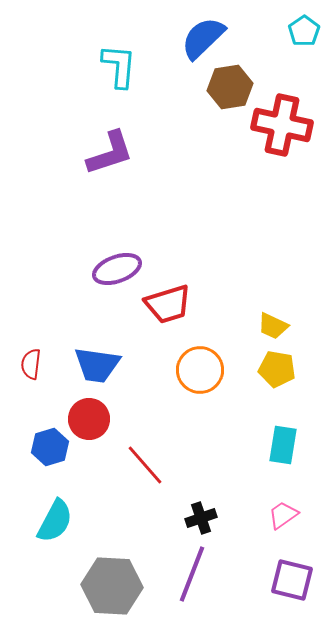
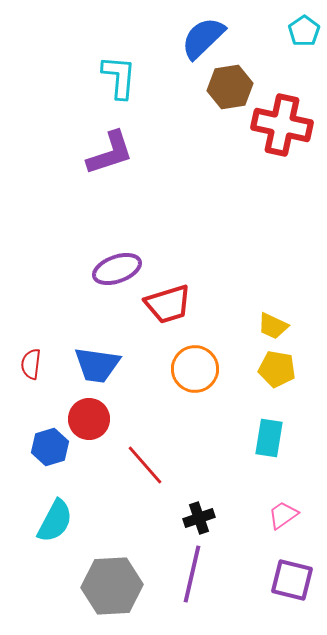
cyan L-shape: moved 11 px down
orange circle: moved 5 px left, 1 px up
cyan rectangle: moved 14 px left, 7 px up
black cross: moved 2 px left
purple line: rotated 8 degrees counterclockwise
gray hexagon: rotated 6 degrees counterclockwise
